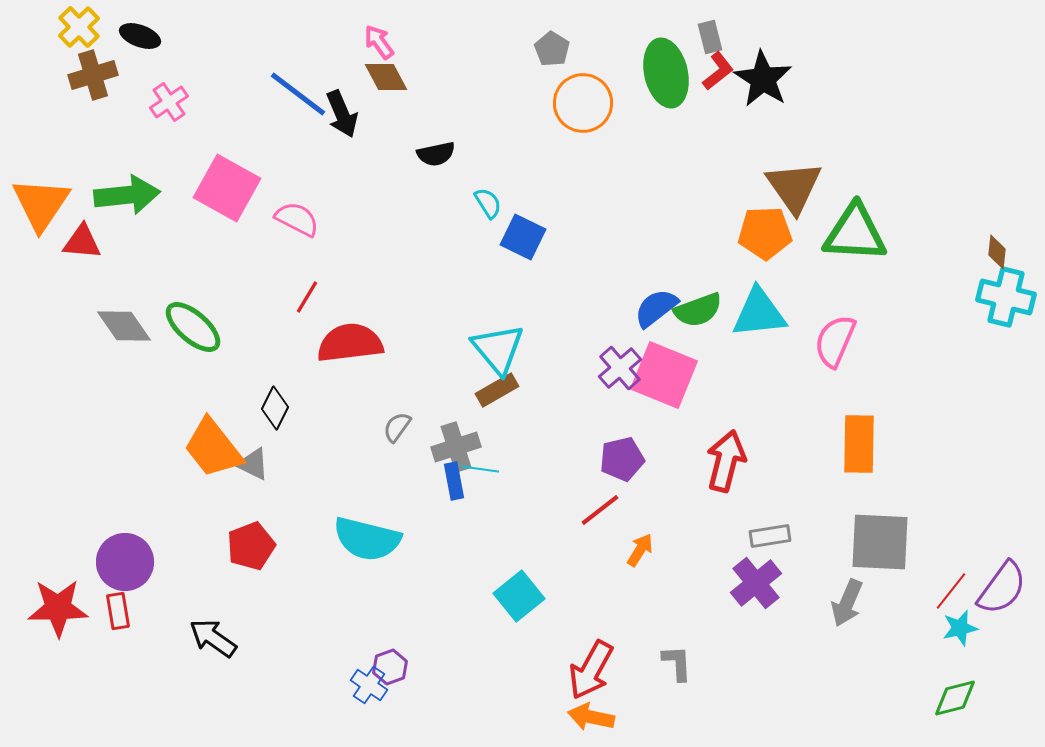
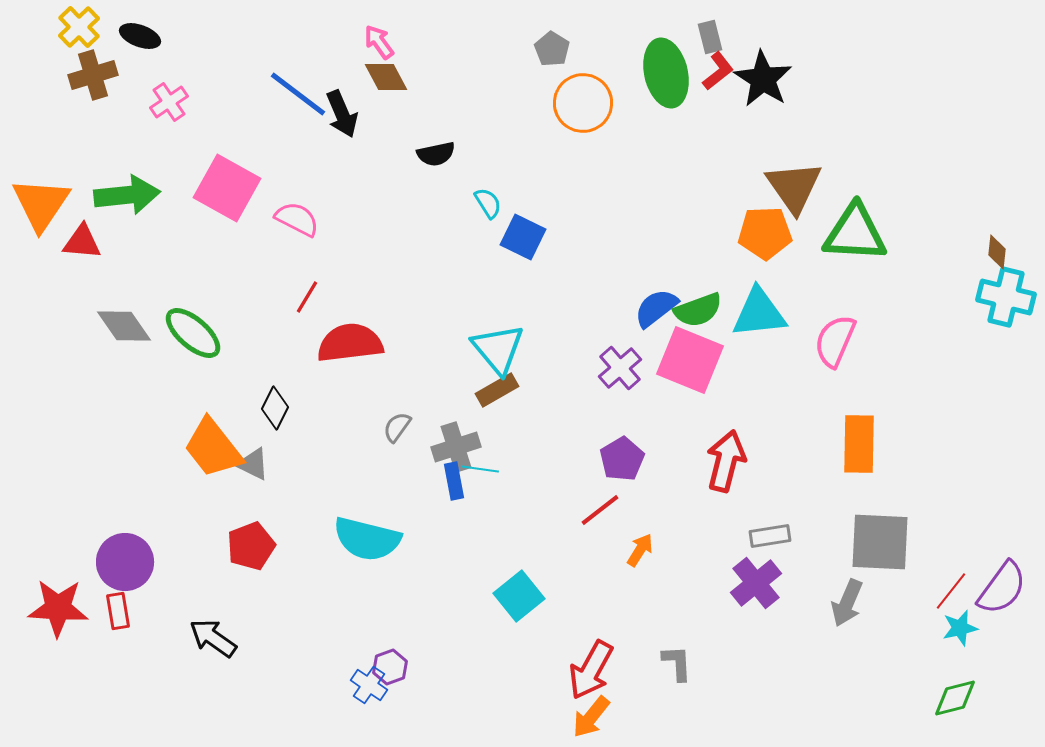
green ellipse at (193, 327): moved 6 px down
pink square at (664, 375): moved 26 px right, 15 px up
purple pentagon at (622, 459): rotated 18 degrees counterclockwise
red star at (58, 608): rotated 4 degrees clockwise
orange arrow at (591, 717): rotated 63 degrees counterclockwise
